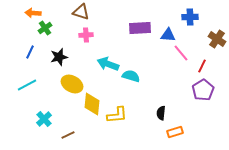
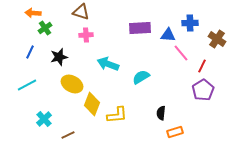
blue cross: moved 6 px down
cyan semicircle: moved 10 px right, 1 px down; rotated 48 degrees counterclockwise
yellow diamond: rotated 15 degrees clockwise
